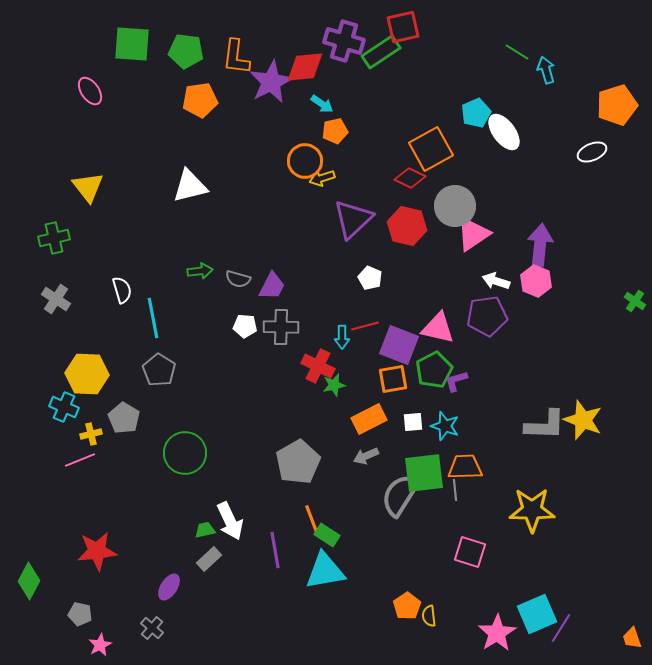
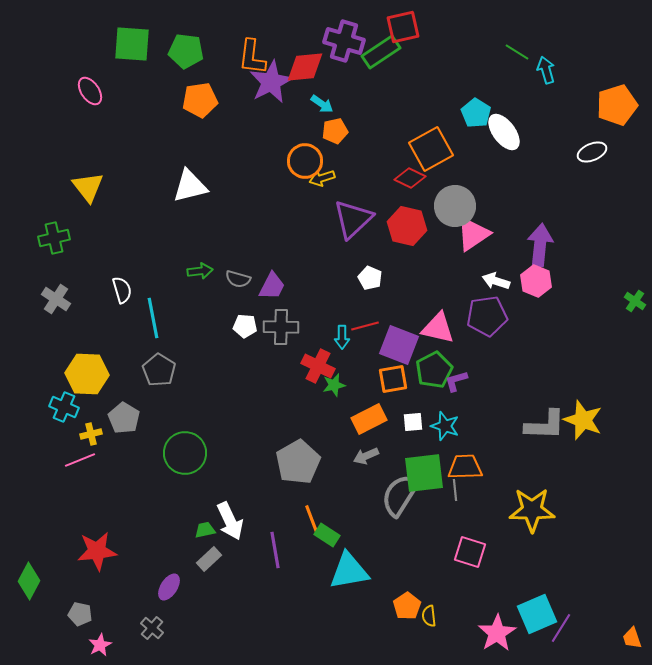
orange L-shape at (236, 57): moved 16 px right
cyan pentagon at (476, 113): rotated 16 degrees counterclockwise
cyan triangle at (325, 571): moved 24 px right
